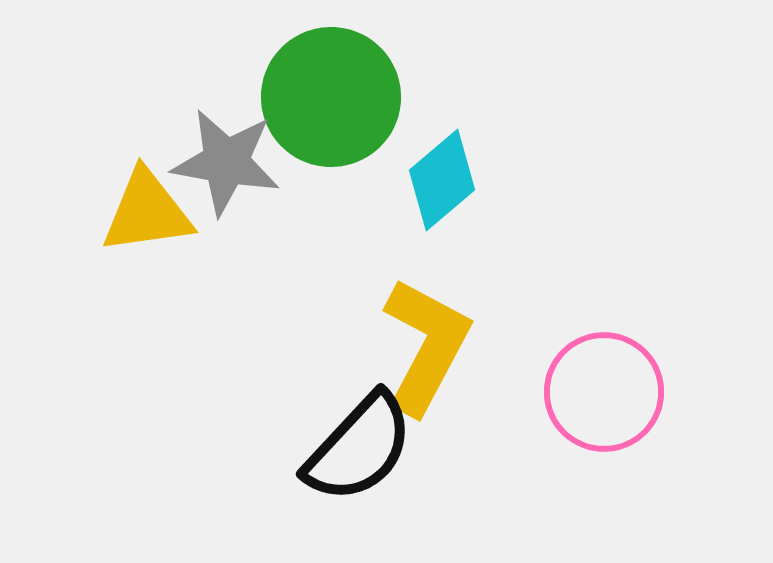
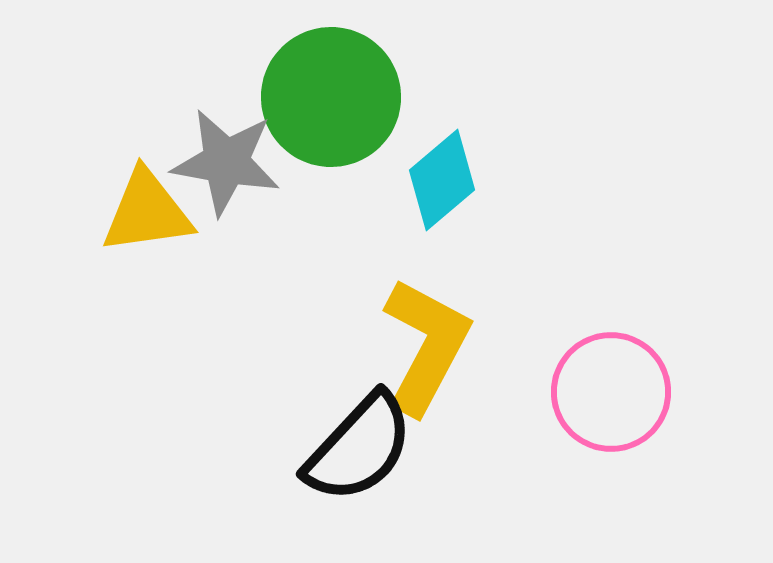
pink circle: moved 7 px right
